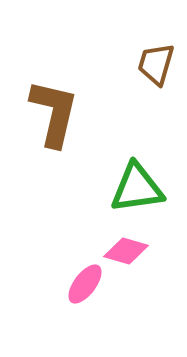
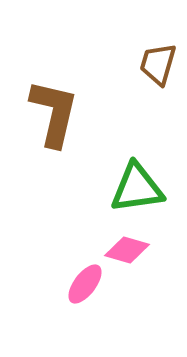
brown trapezoid: moved 2 px right
pink diamond: moved 1 px right, 1 px up
